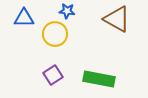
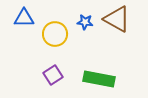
blue star: moved 18 px right, 11 px down
